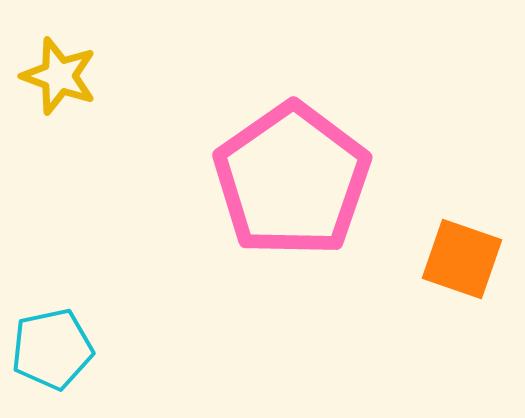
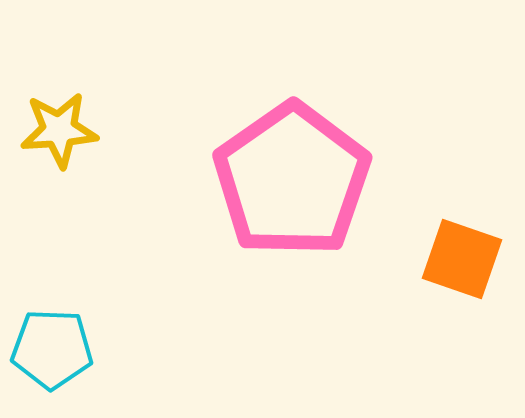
yellow star: moved 54 px down; rotated 24 degrees counterclockwise
cyan pentagon: rotated 14 degrees clockwise
